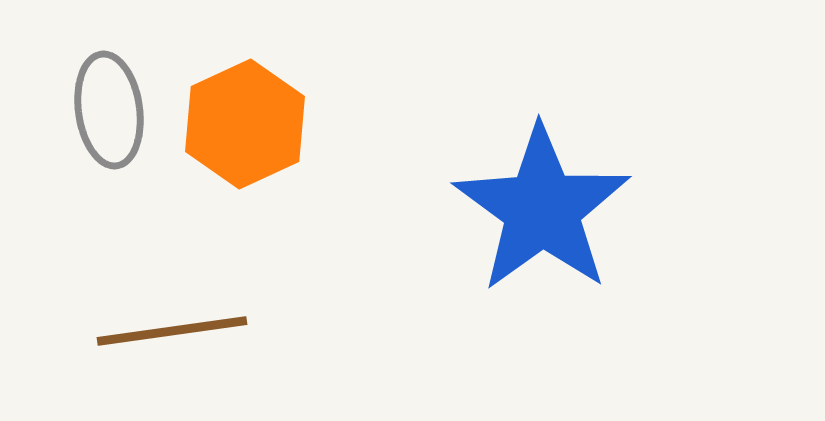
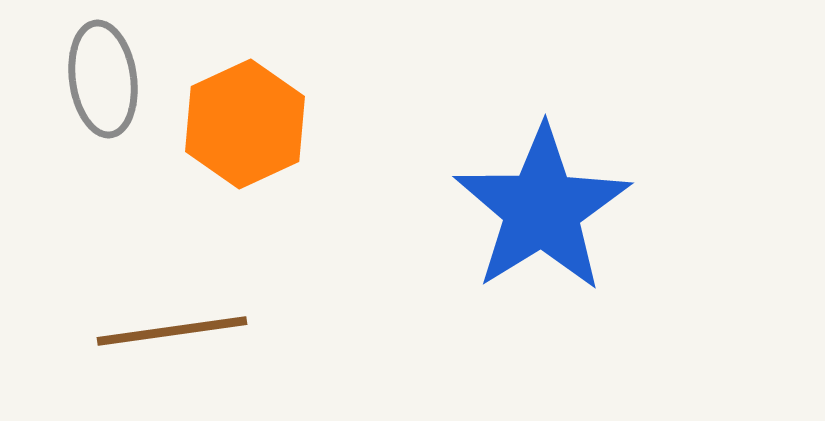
gray ellipse: moved 6 px left, 31 px up
blue star: rotated 4 degrees clockwise
